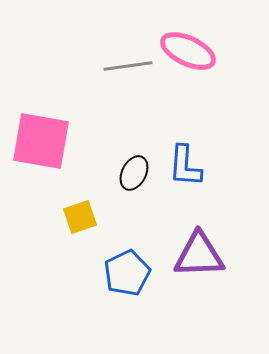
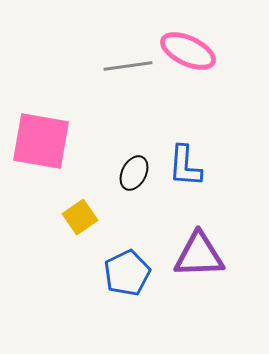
yellow square: rotated 16 degrees counterclockwise
